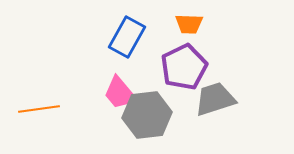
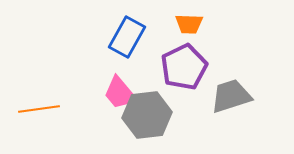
gray trapezoid: moved 16 px right, 3 px up
